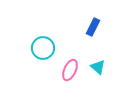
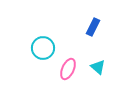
pink ellipse: moved 2 px left, 1 px up
